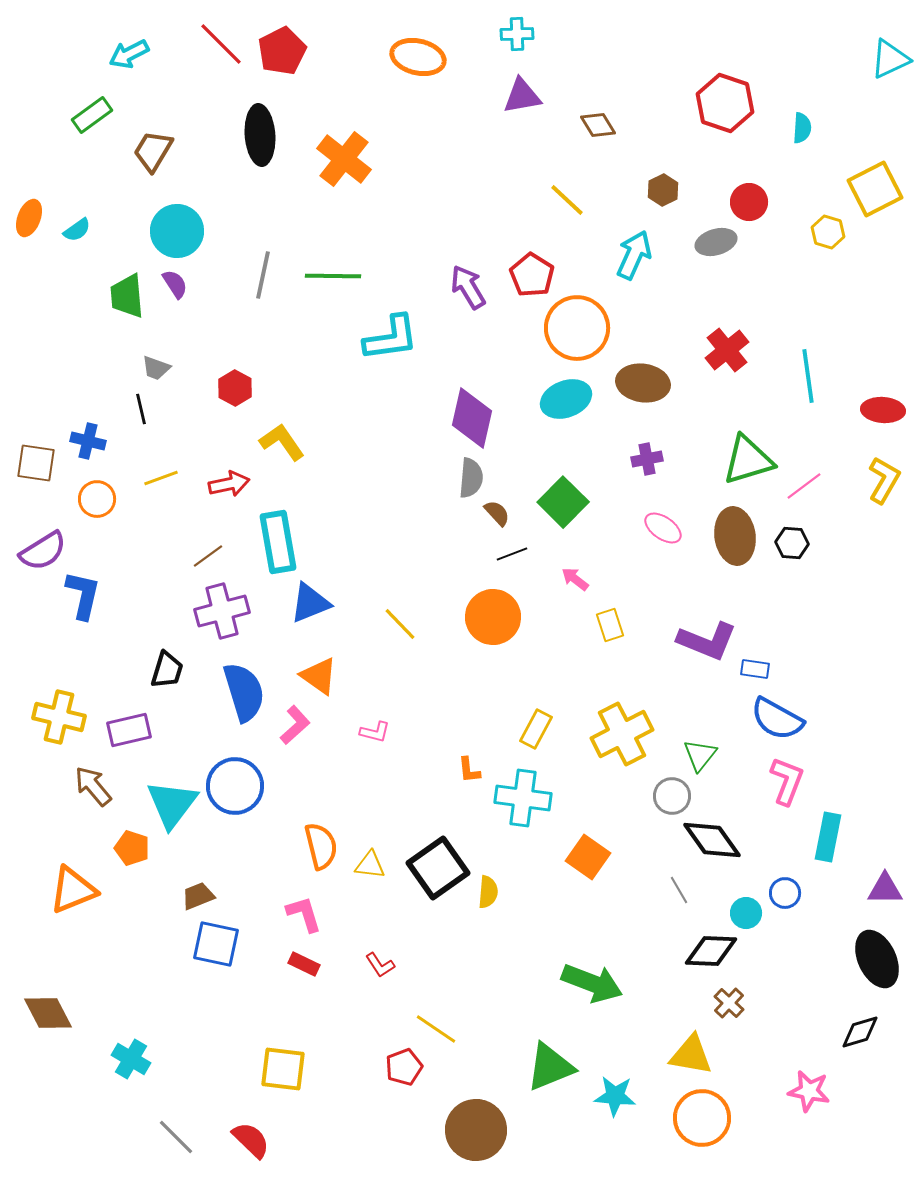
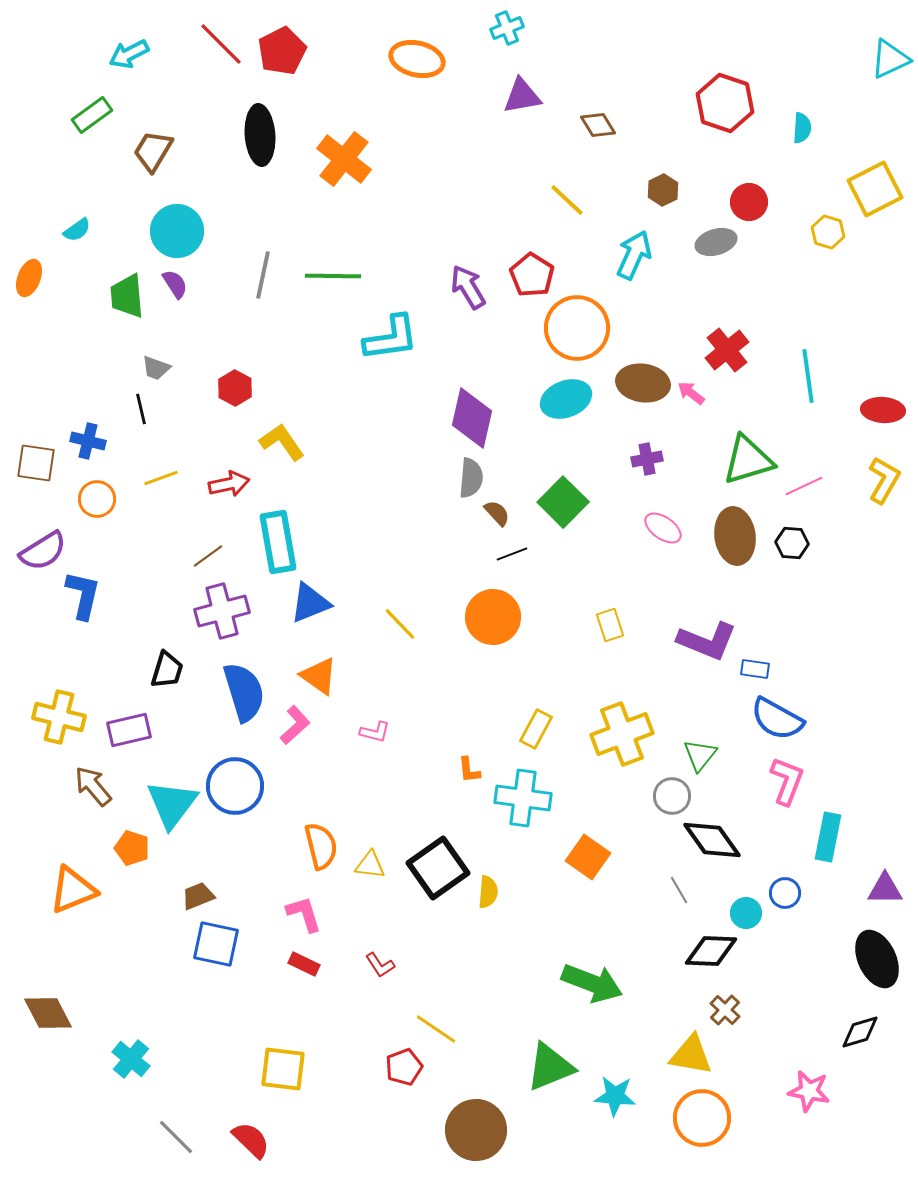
cyan cross at (517, 34): moved 10 px left, 6 px up; rotated 20 degrees counterclockwise
orange ellipse at (418, 57): moved 1 px left, 2 px down
orange ellipse at (29, 218): moved 60 px down
pink line at (804, 486): rotated 12 degrees clockwise
pink arrow at (575, 579): moved 116 px right, 186 px up
yellow cross at (622, 734): rotated 6 degrees clockwise
brown cross at (729, 1003): moved 4 px left, 7 px down
cyan cross at (131, 1059): rotated 9 degrees clockwise
